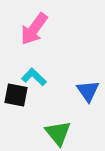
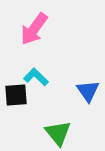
cyan L-shape: moved 2 px right
black square: rotated 15 degrees counterclockwise
